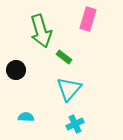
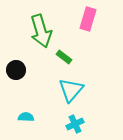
cyan triangle: moved 2 px right, 1 px down
